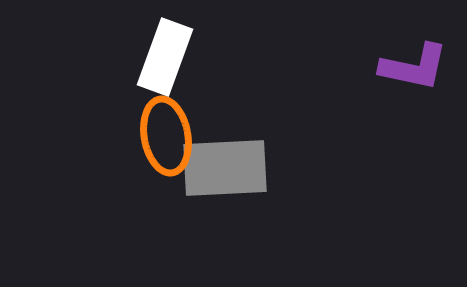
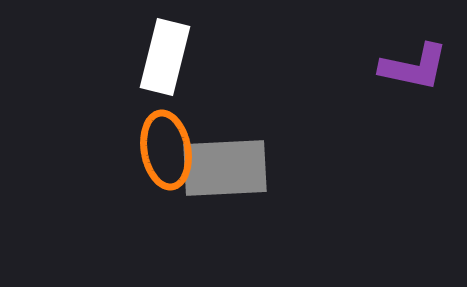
white rectangle: rotated 6 degrees counterclockwise
orange ellipse: moved 14 px down
